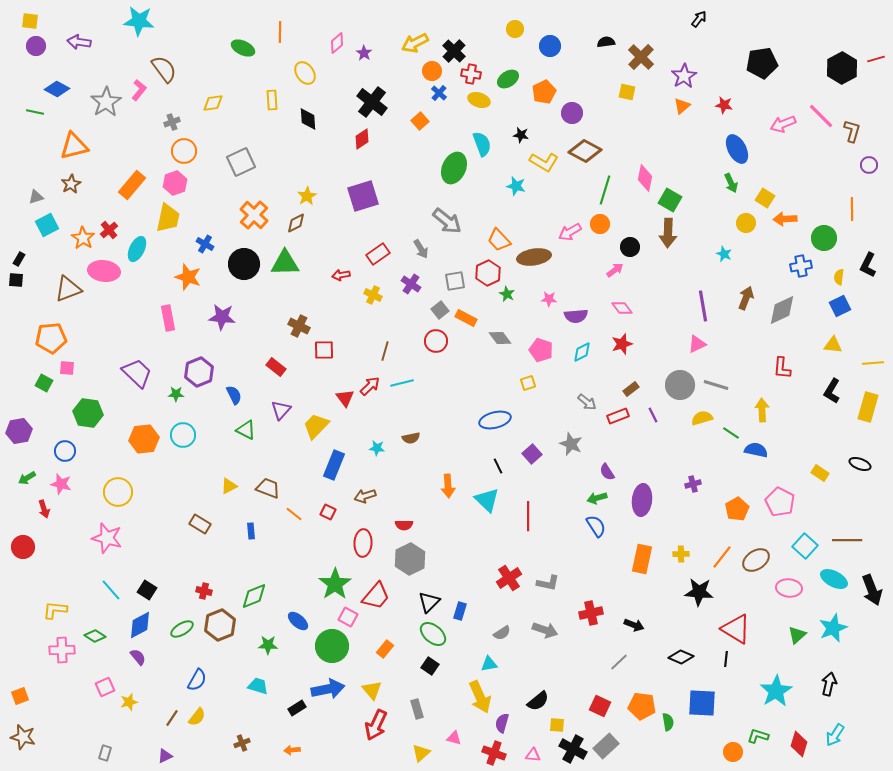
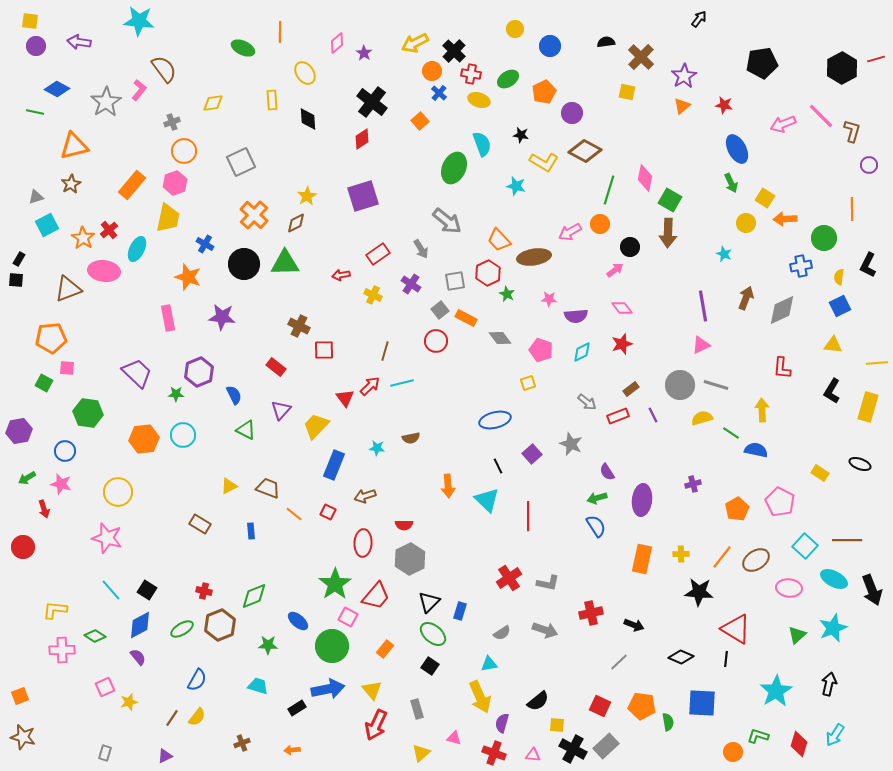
green line at (605, 190): moved 4 px right
pink triangle at (697, 344): moved 4 px right, 1 px down
yellow line at (873, 363): moved 4 px right
